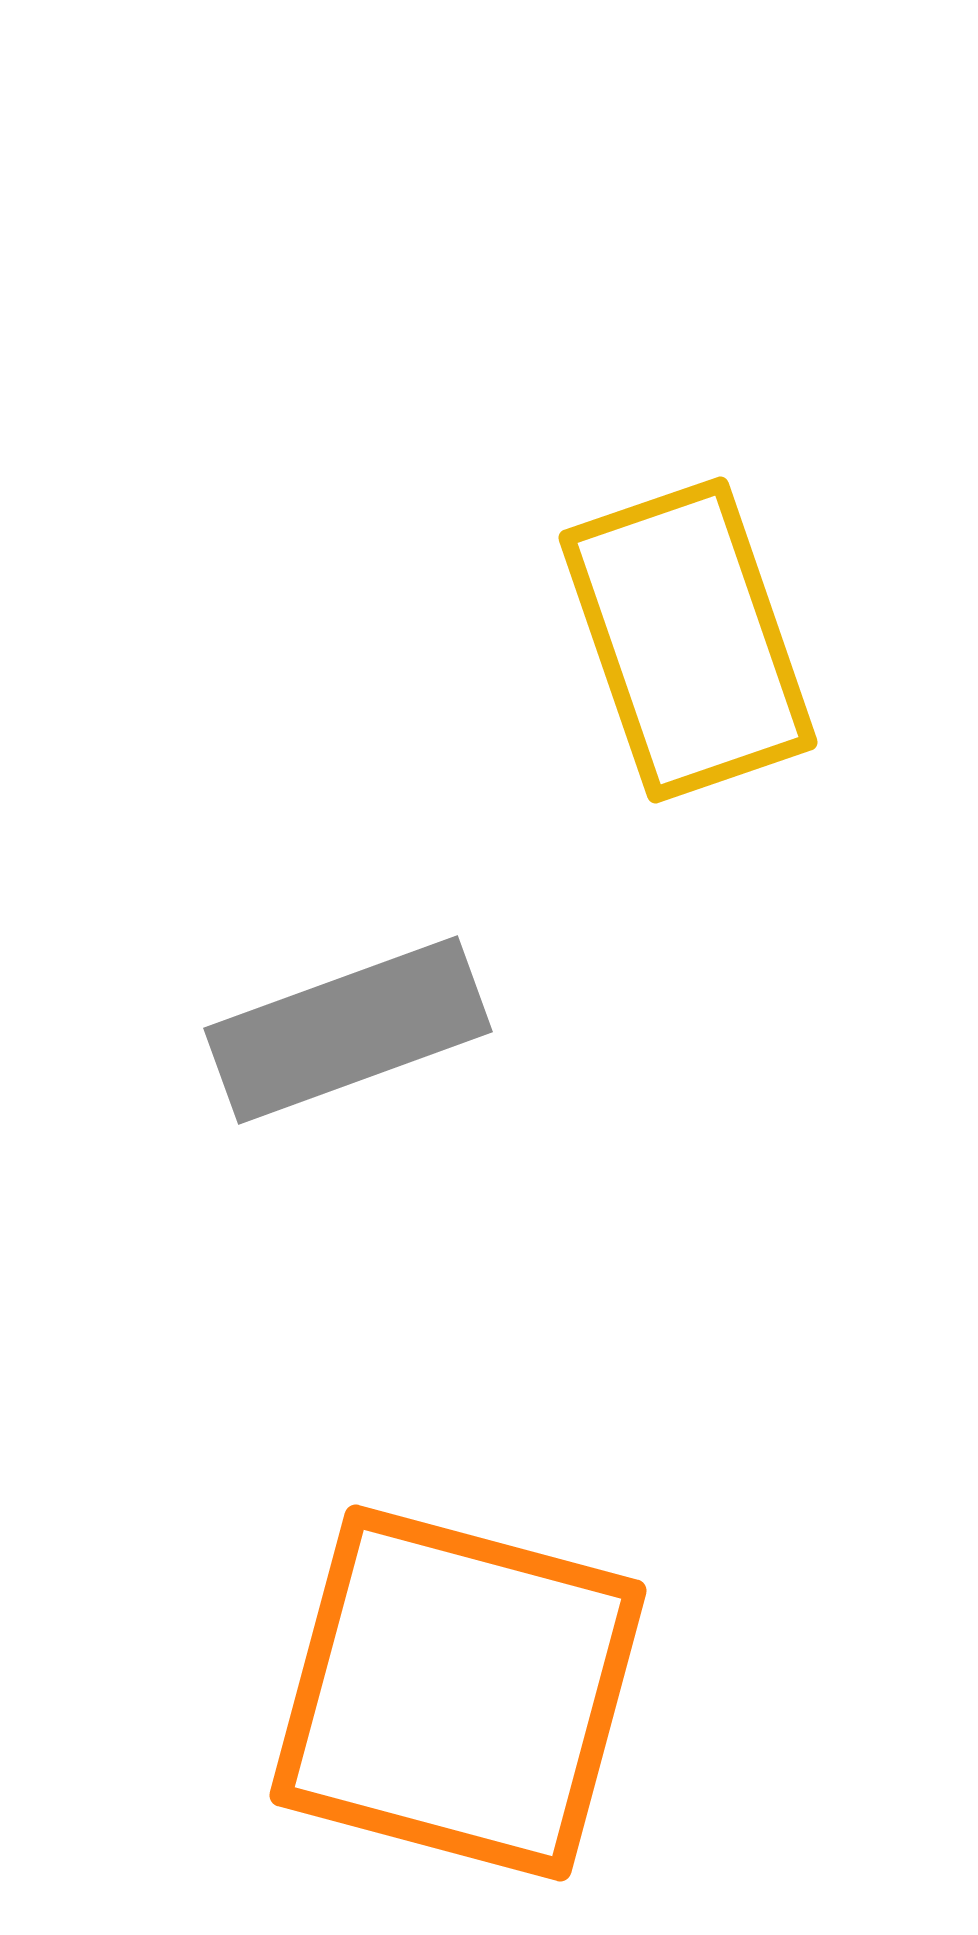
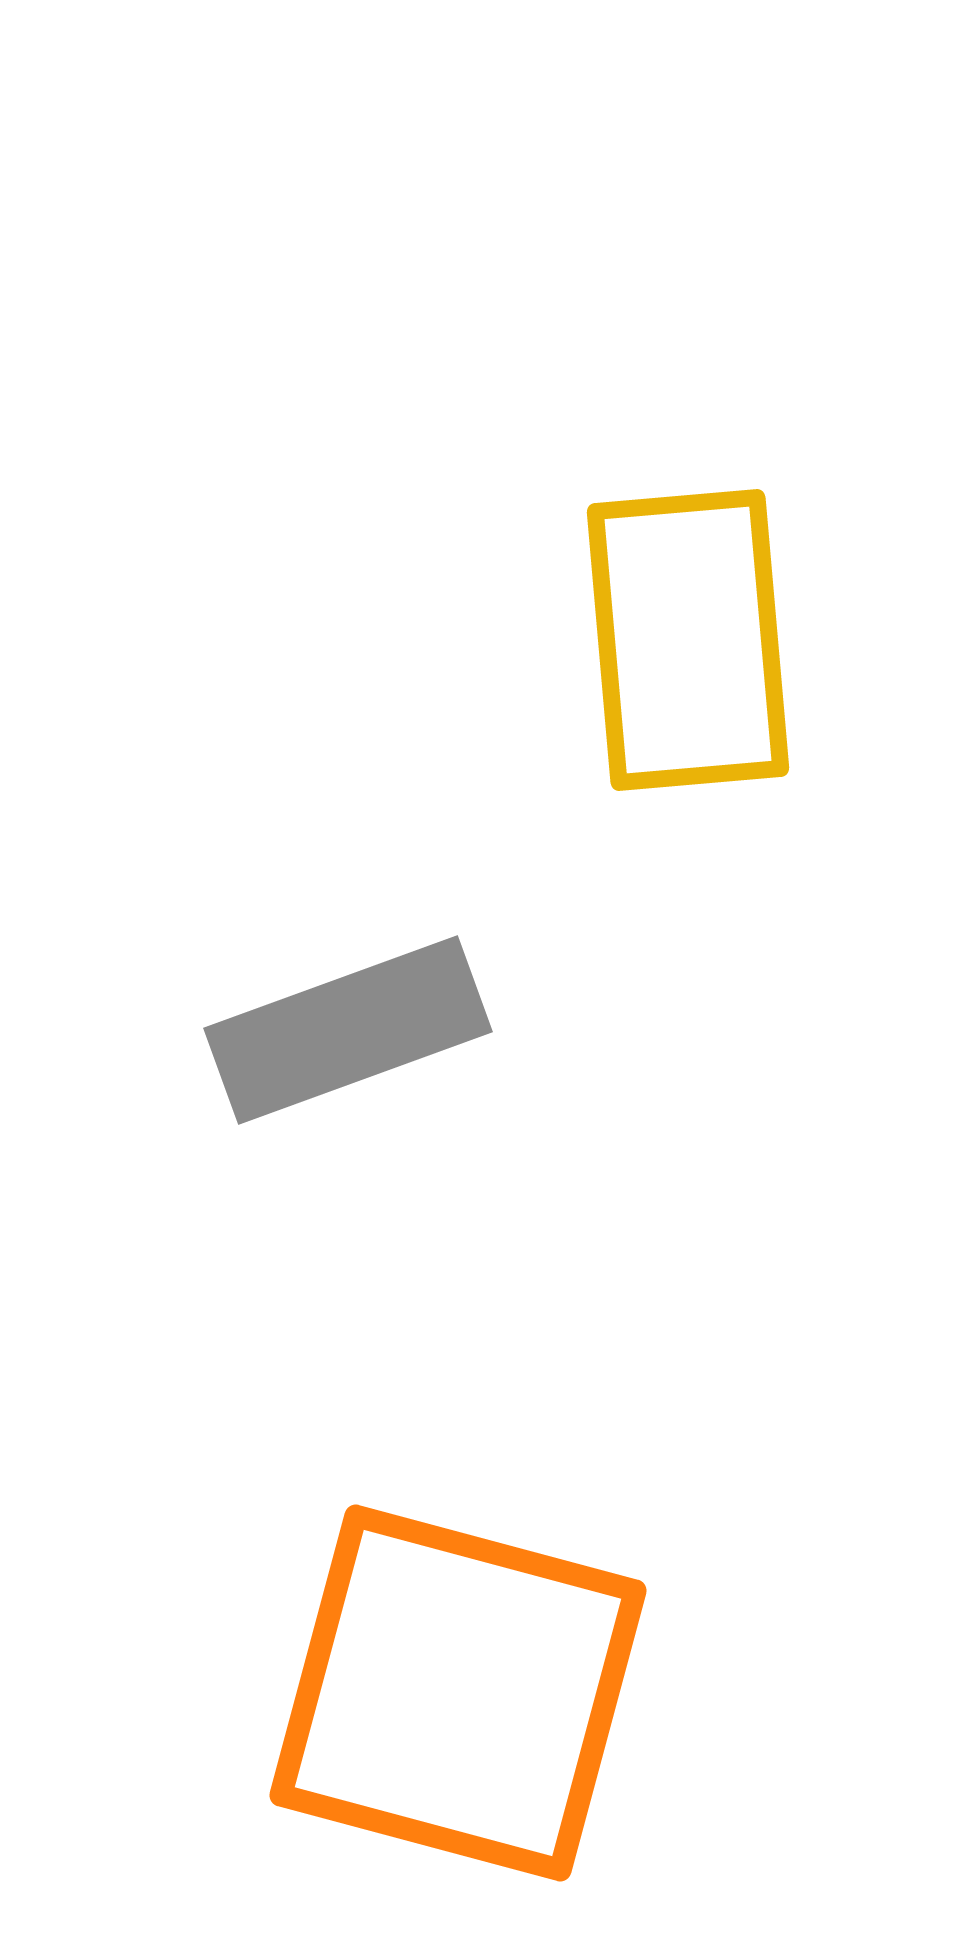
yellow rectangle: rotated 14 degrees clockwise
